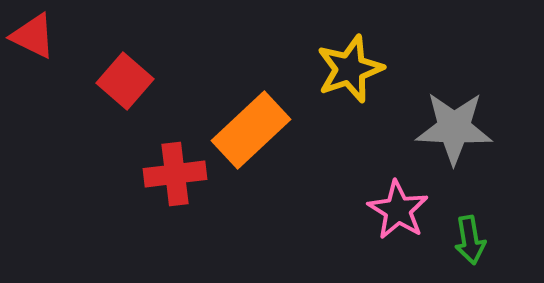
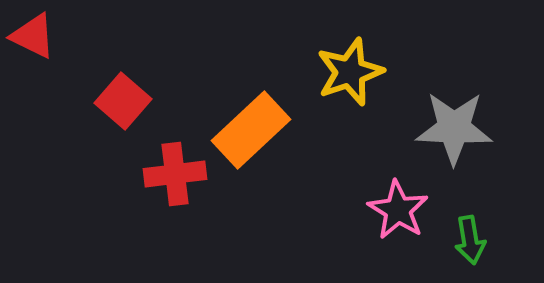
yellow star: moved 3 px down
red square: moved 2 px left, 20 px down
